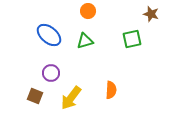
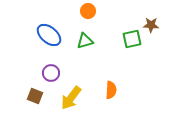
brown star: moved 11 px down; rotated 14 degrees counterclockwise
